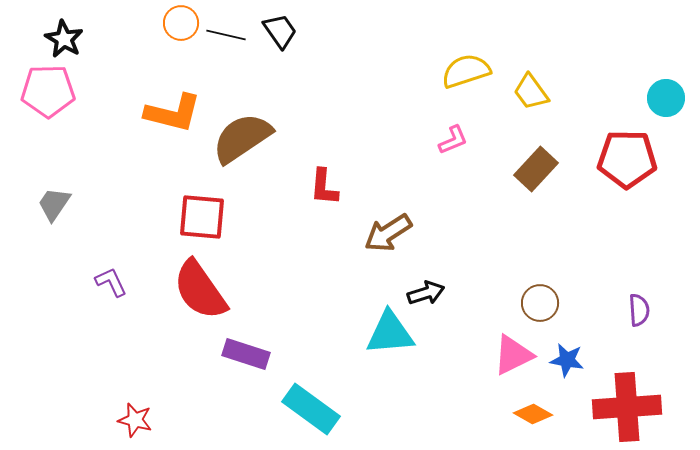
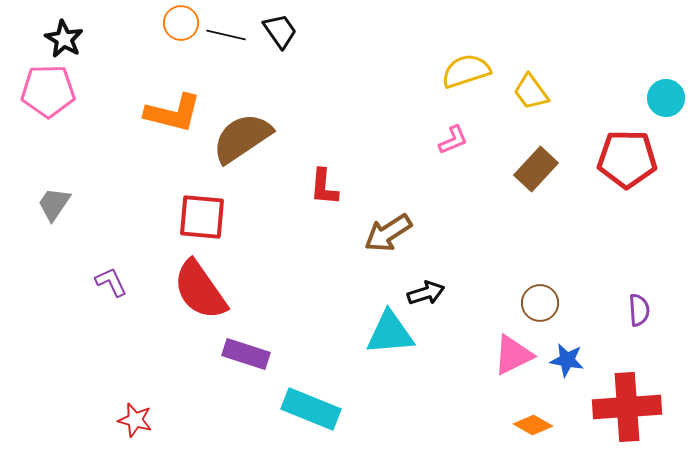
cyan rectangle: rotated 14 degrees counterclockwise
orange diamond: moved 11 px down
